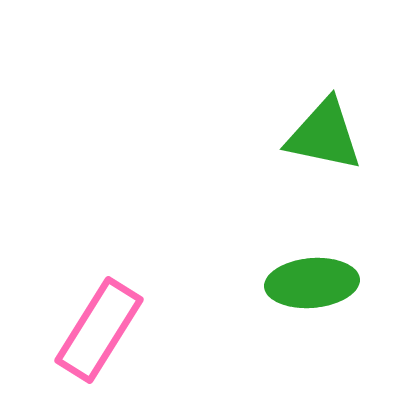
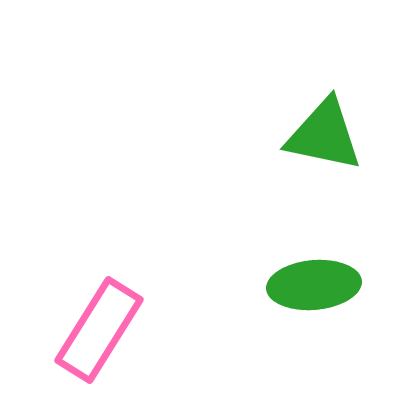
green ellipse: moved 2 px right, 2 px down
